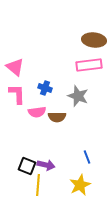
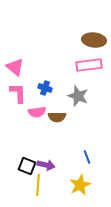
pink L-shape: moved 1 px right, 1 px up
